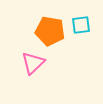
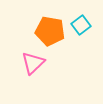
cyan square: rotated 30 degrees counterclockwise
